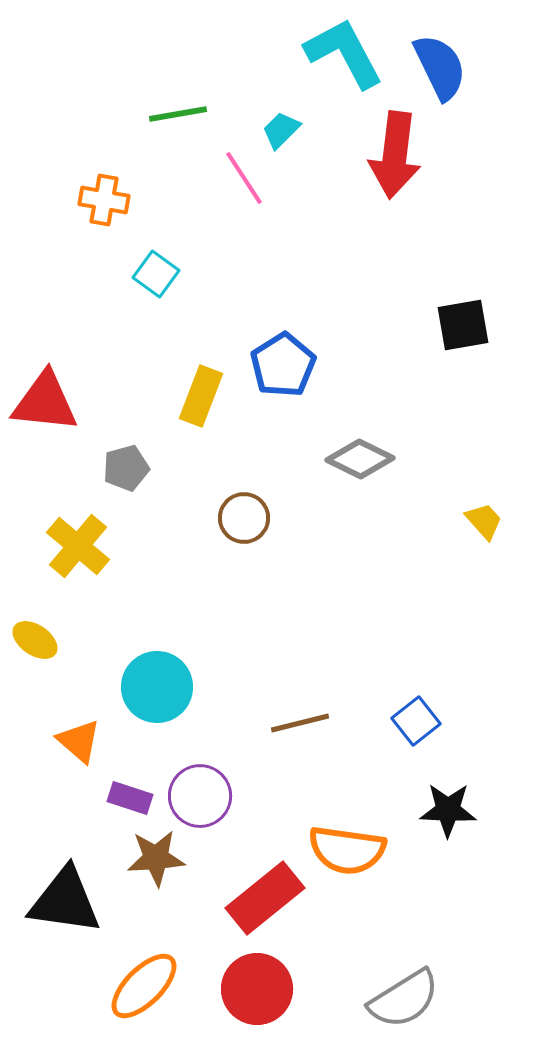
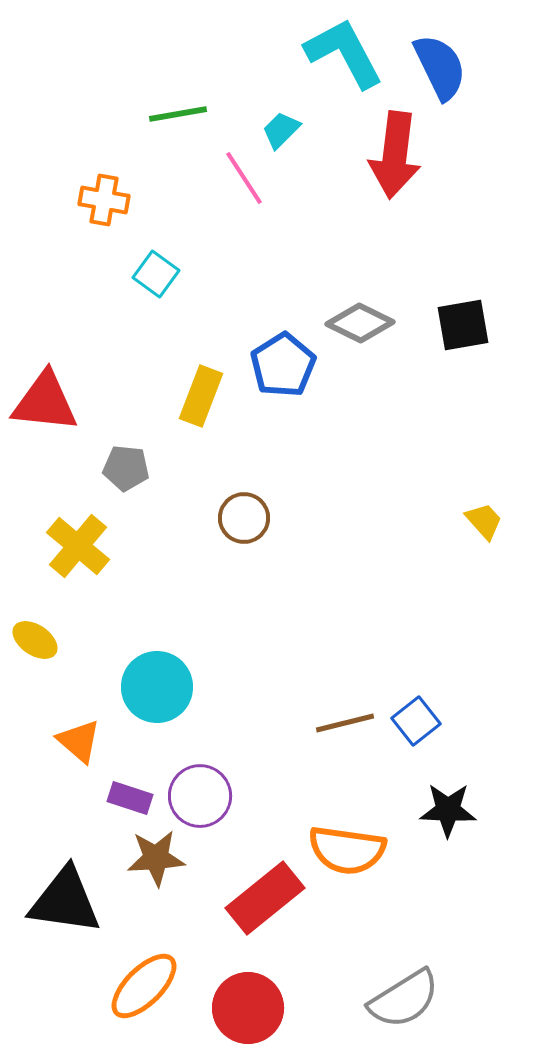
gray diamond: moved 136 px up
gray pentagon: rotated 21 degrees clockwise
brown line: moved 45 px right
red circle: moved 9 px left, 19 px down
